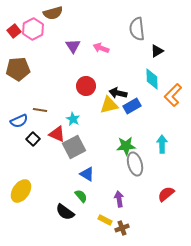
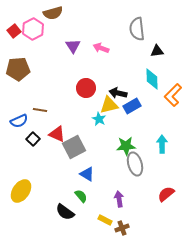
black triangle: rotated 24 degrees clockwise
red circle: moved 2 px down
cyan star: moved 26 px right
